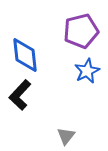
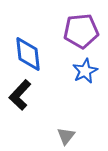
purple pentagon: rotated 8 degrees clockwise
blue diamond: moved 3 px right, 1 px up
blue star: moved 2 px left
